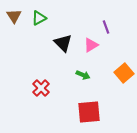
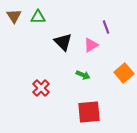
green triangle: moved 1 px left, 1 px up; rotated 28 degrees clockwise
black triangle: moved 1 px up
